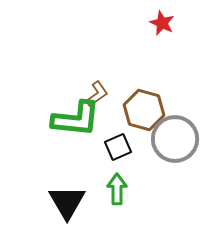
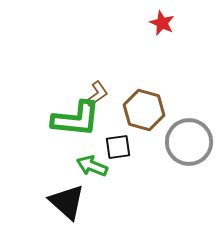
gray circle: moved 14 px right, 3 px down
black square: rotated 16 degrees clockwise
green arrow: moved 25 px left, 23 px up; rotated 68 degrees counterclockwise
black triangle: rotated 18 degrees counterclockwise
